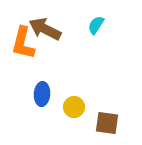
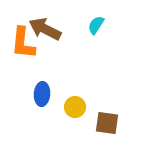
orange L-shape: rotated 8 degrees counterclockwise
yellow circle: moved 1 px right
